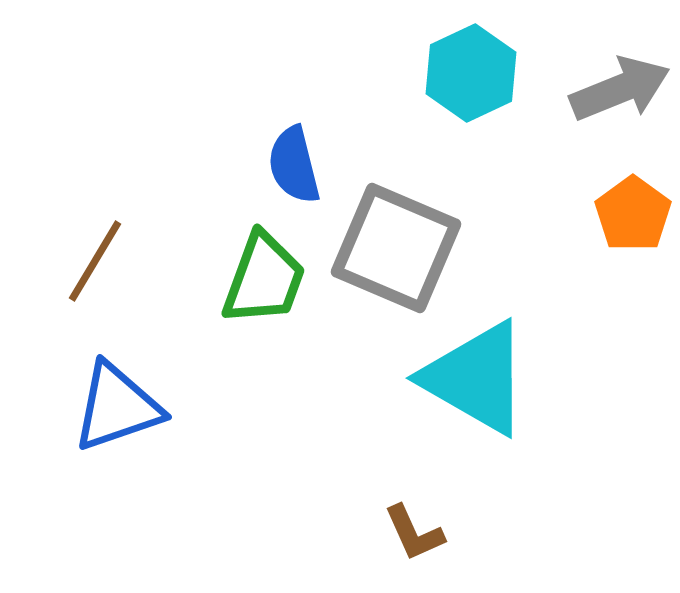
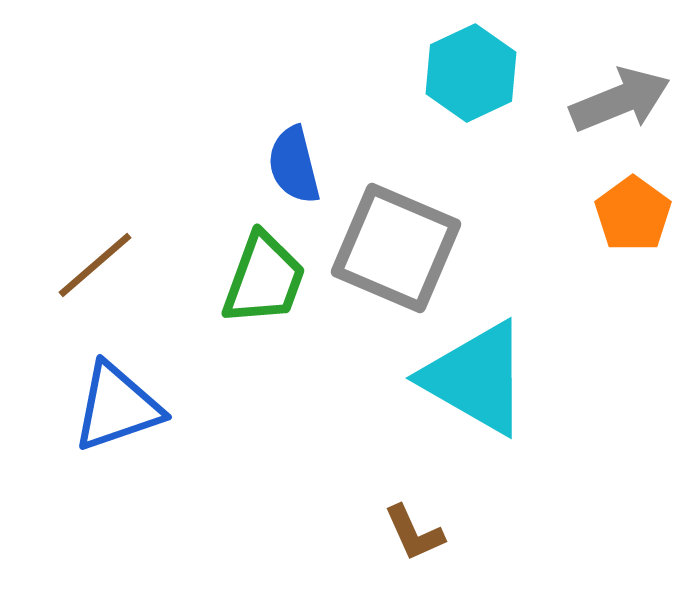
gray arrow: moved 11 px down
brown line: moved 4 px down; rotated 18 degrees clockwise
